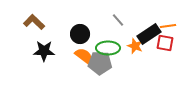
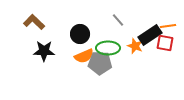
black rectangle: moved 1 px right, 1 px down
orange semicircle: rotated 120 degrees clockwise
